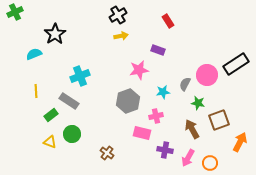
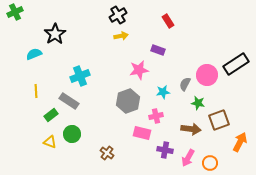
brown arrow: moved 1 px left; rotated 126 degrees clockwise
